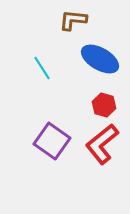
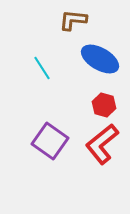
purple square: moved 2 px left
